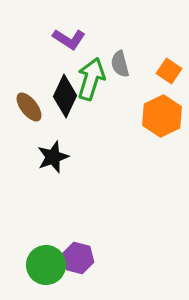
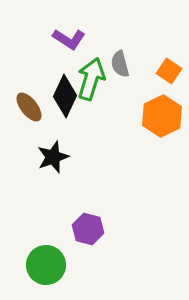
purple hexagon: moved 10 px right, 29 px up
